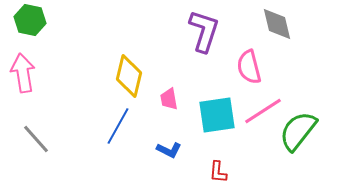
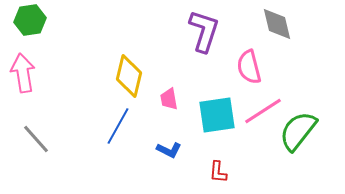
green hexagon: rotated 20 degrees counterclockwise
